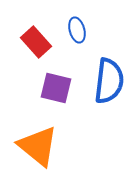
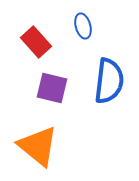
blue ellipse: moved 6 px right, 4 px up
purple square: moved 4 px left
